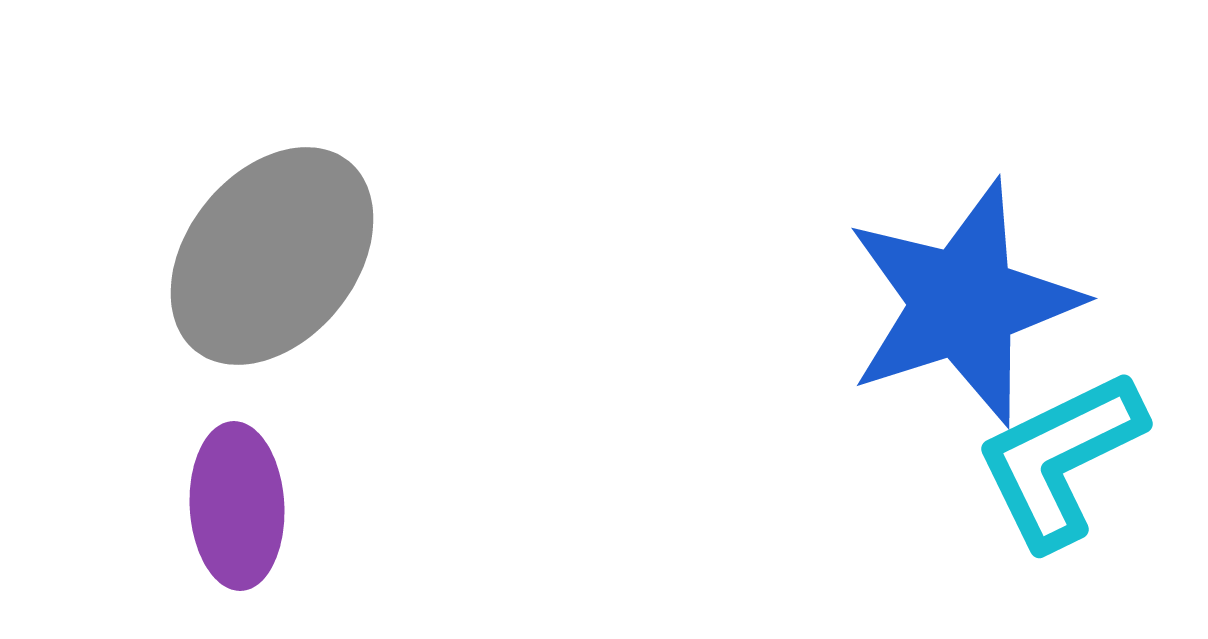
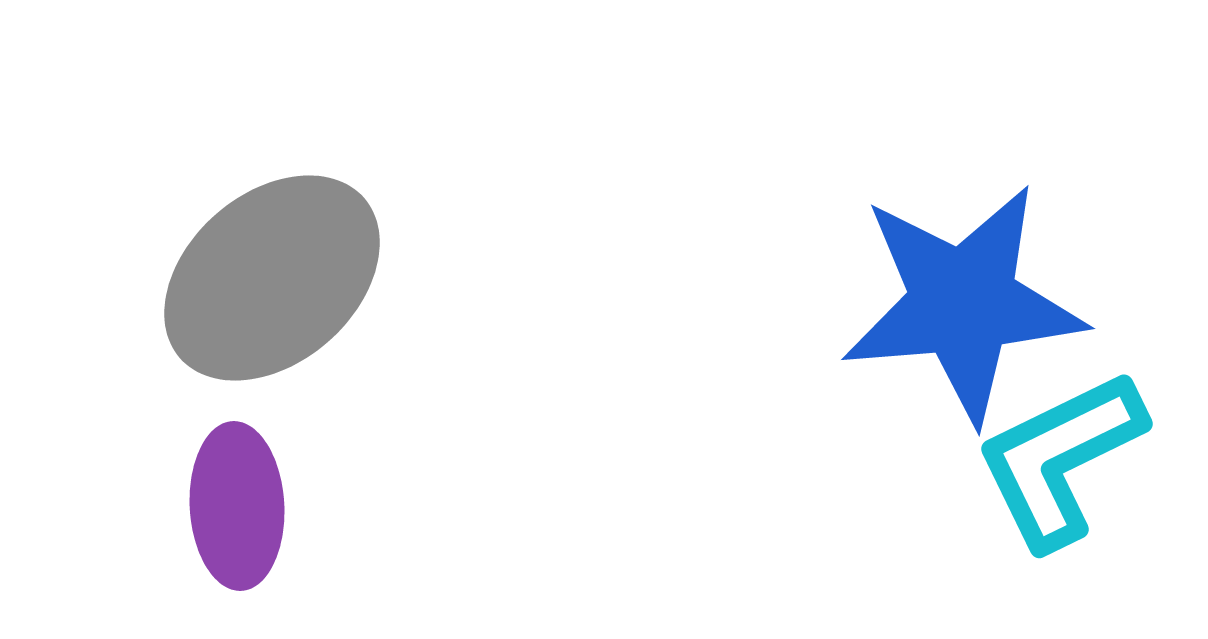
gray ellipse: moved 22 px down; rotated 10 degrees clockwise
blue star: rotated 13 degrees clockwise
